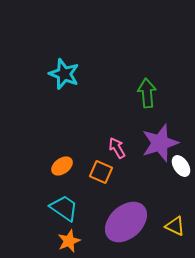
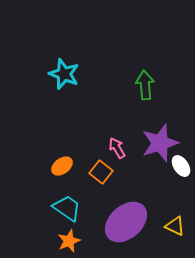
green arrow: moved 2 px left, 8 px up
orange square: rotated 15 degrees clockwise
cyan trapezoid: moved 3 px right
